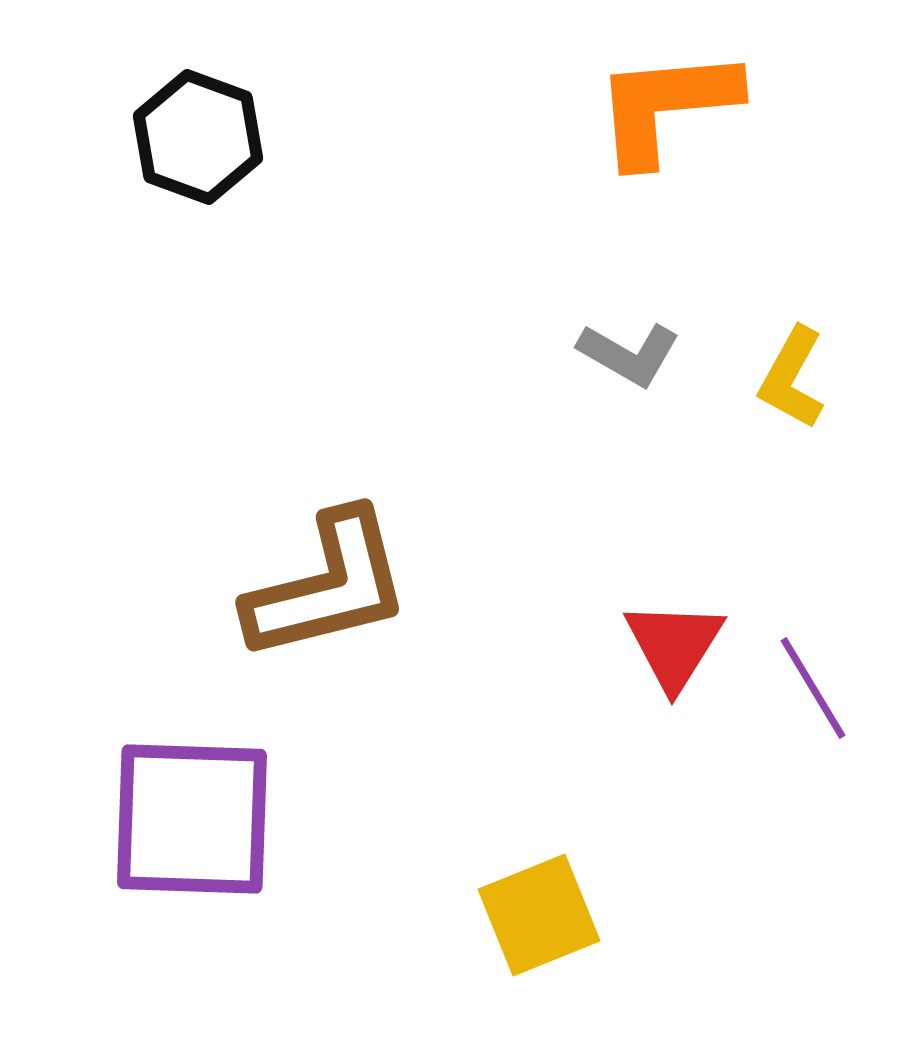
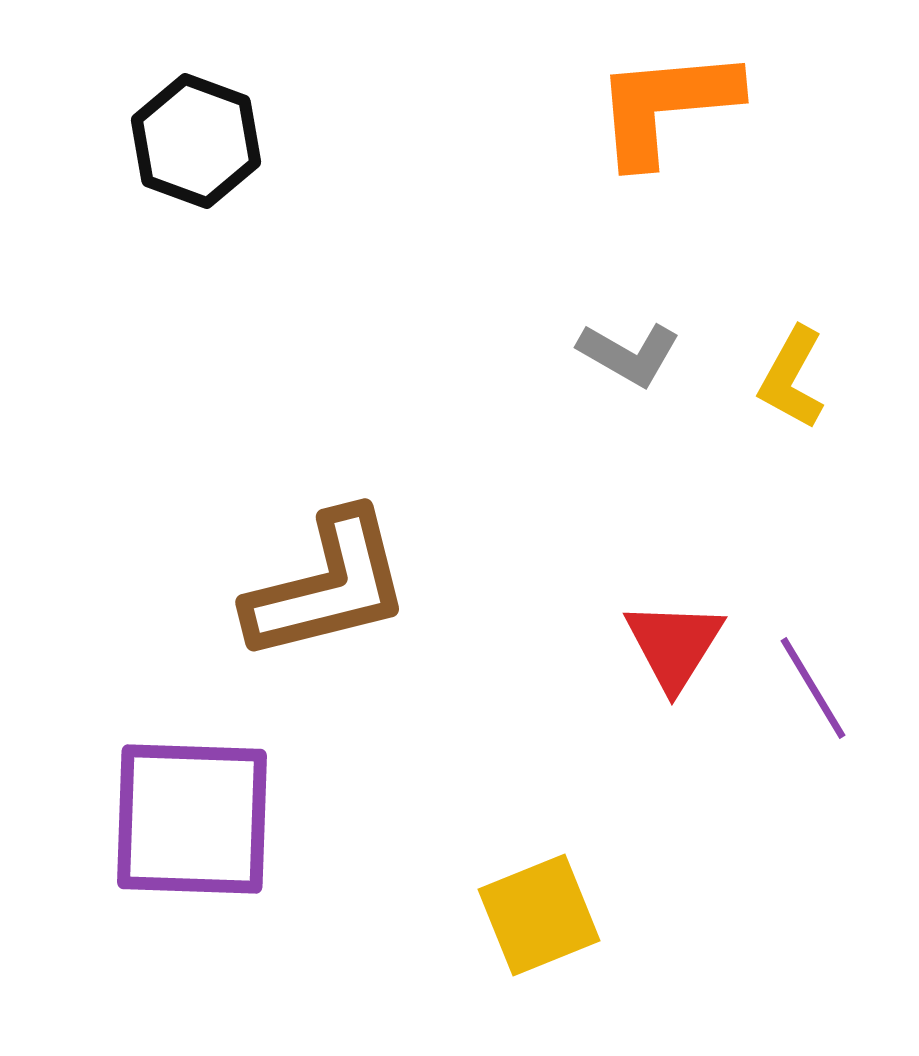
black hexagon: moved 2 px left, 4 px down
